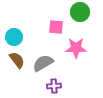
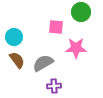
green circle: moved 1 px right
